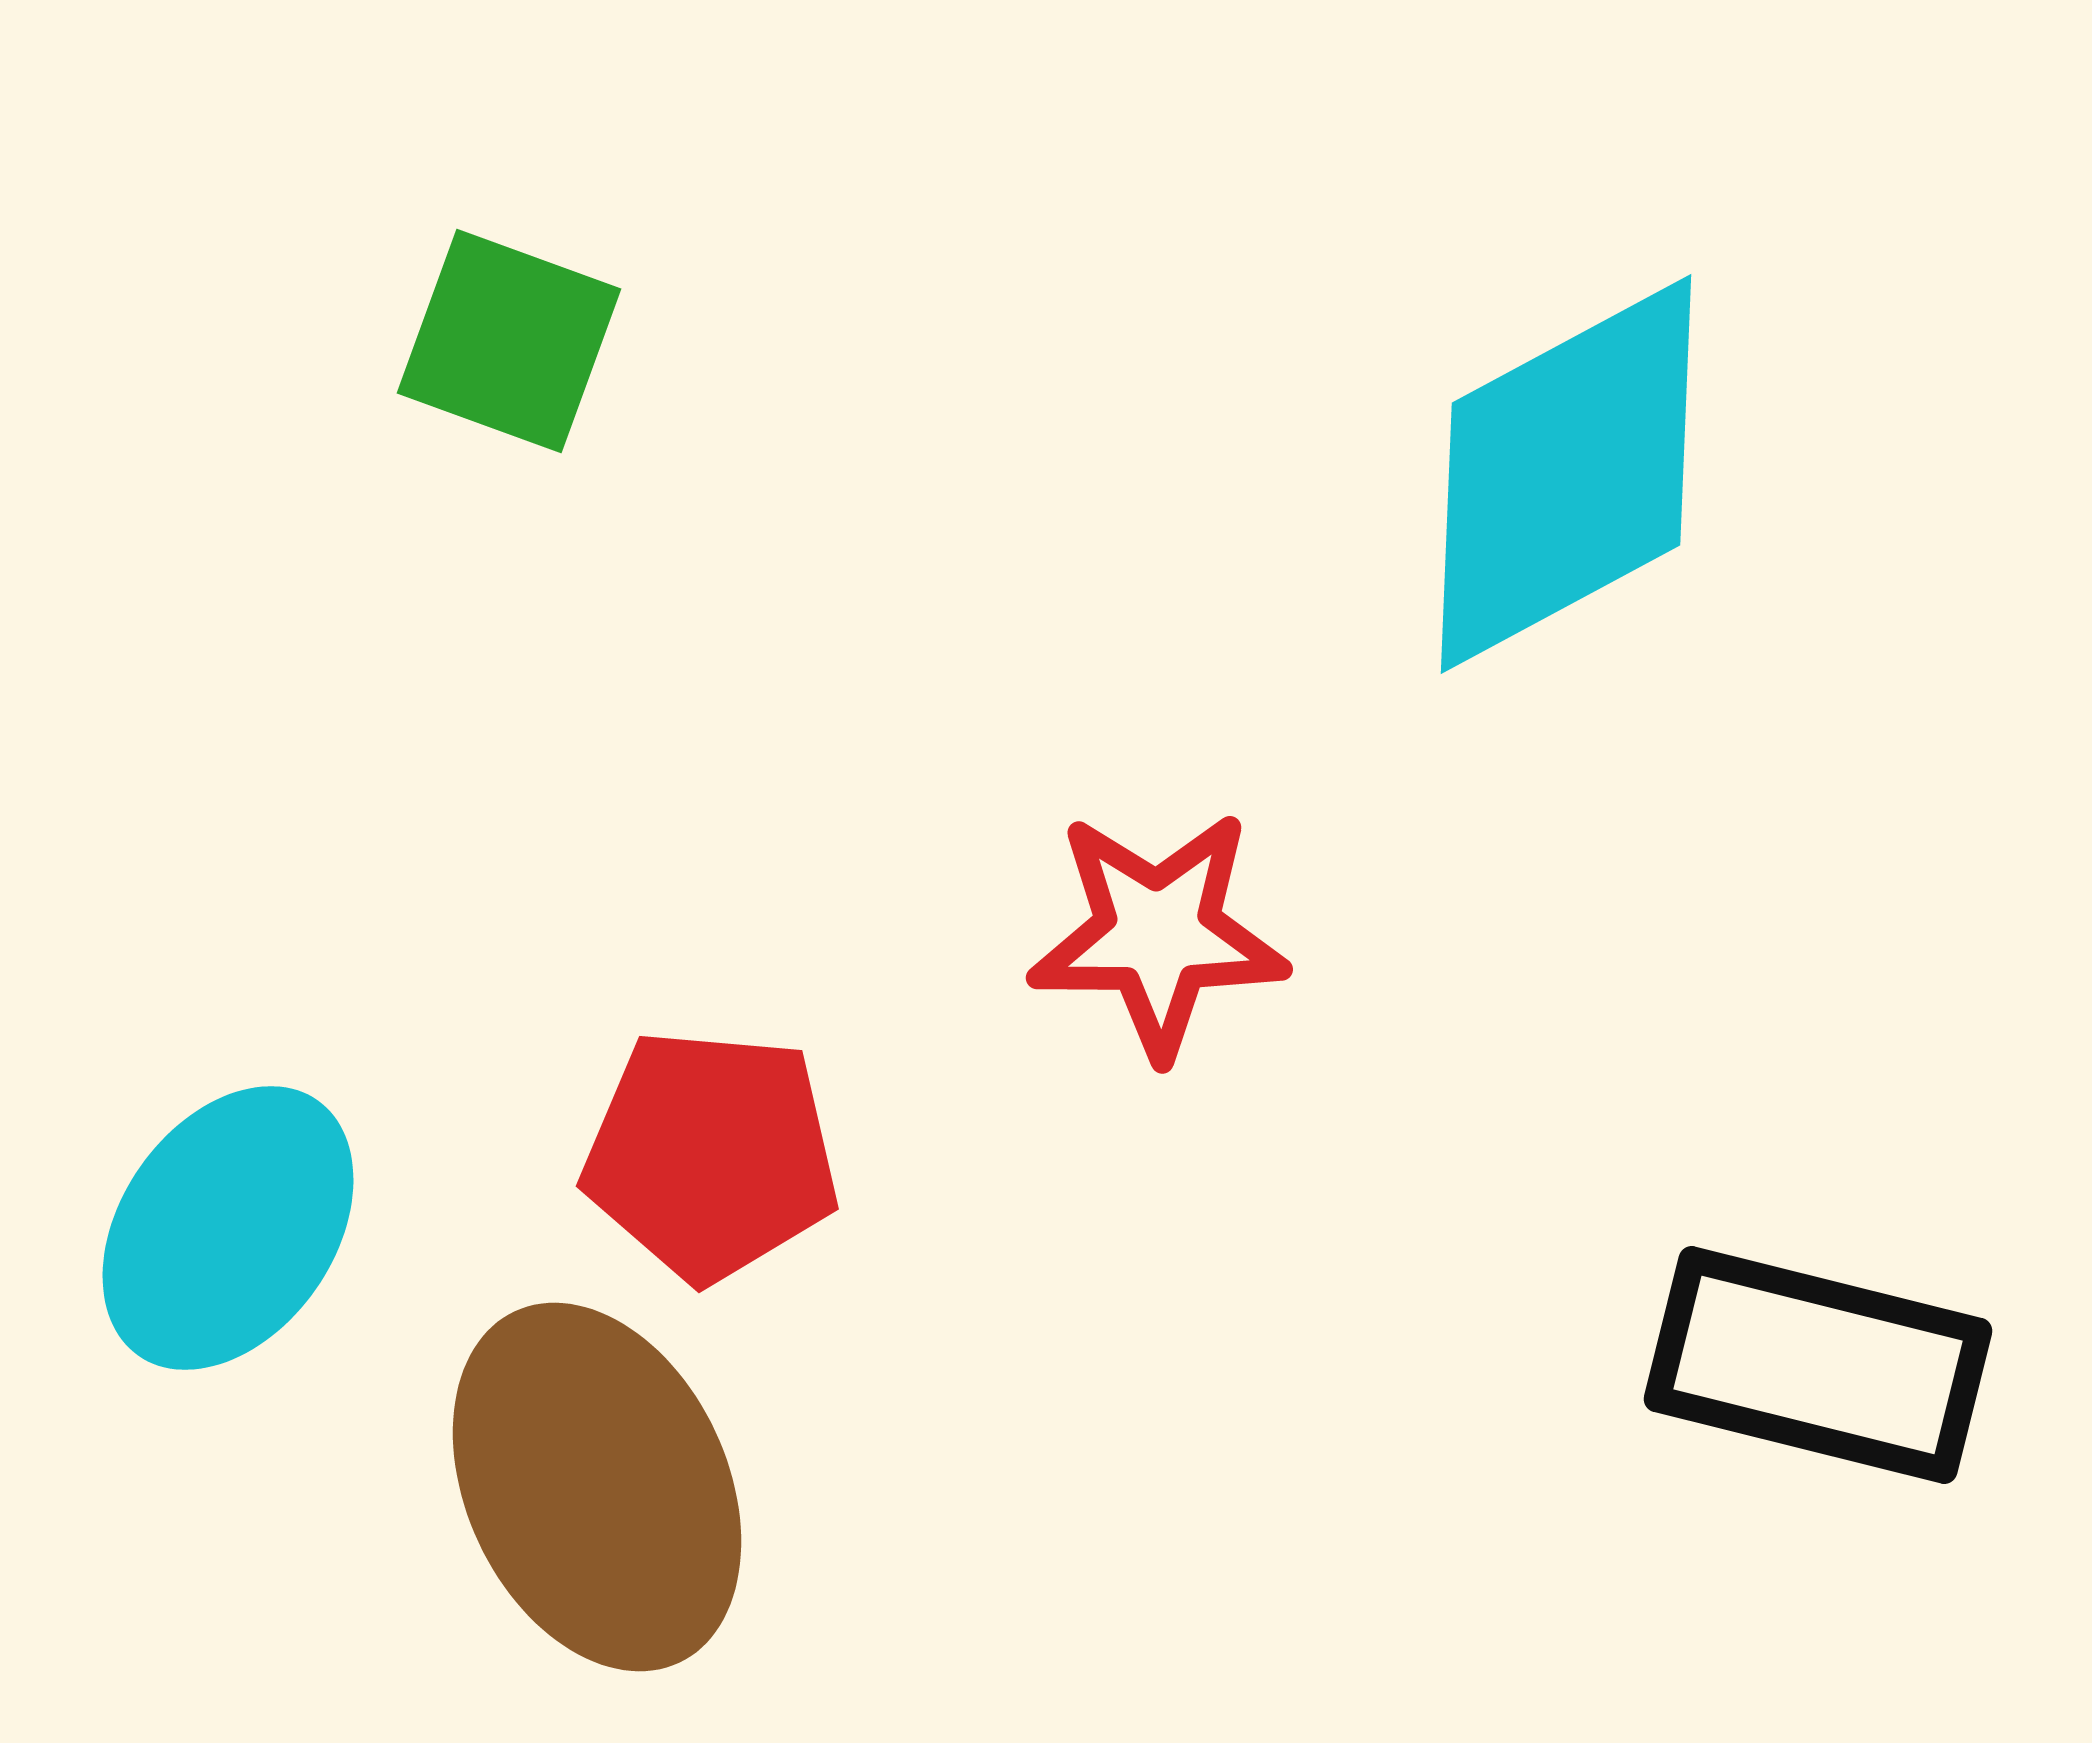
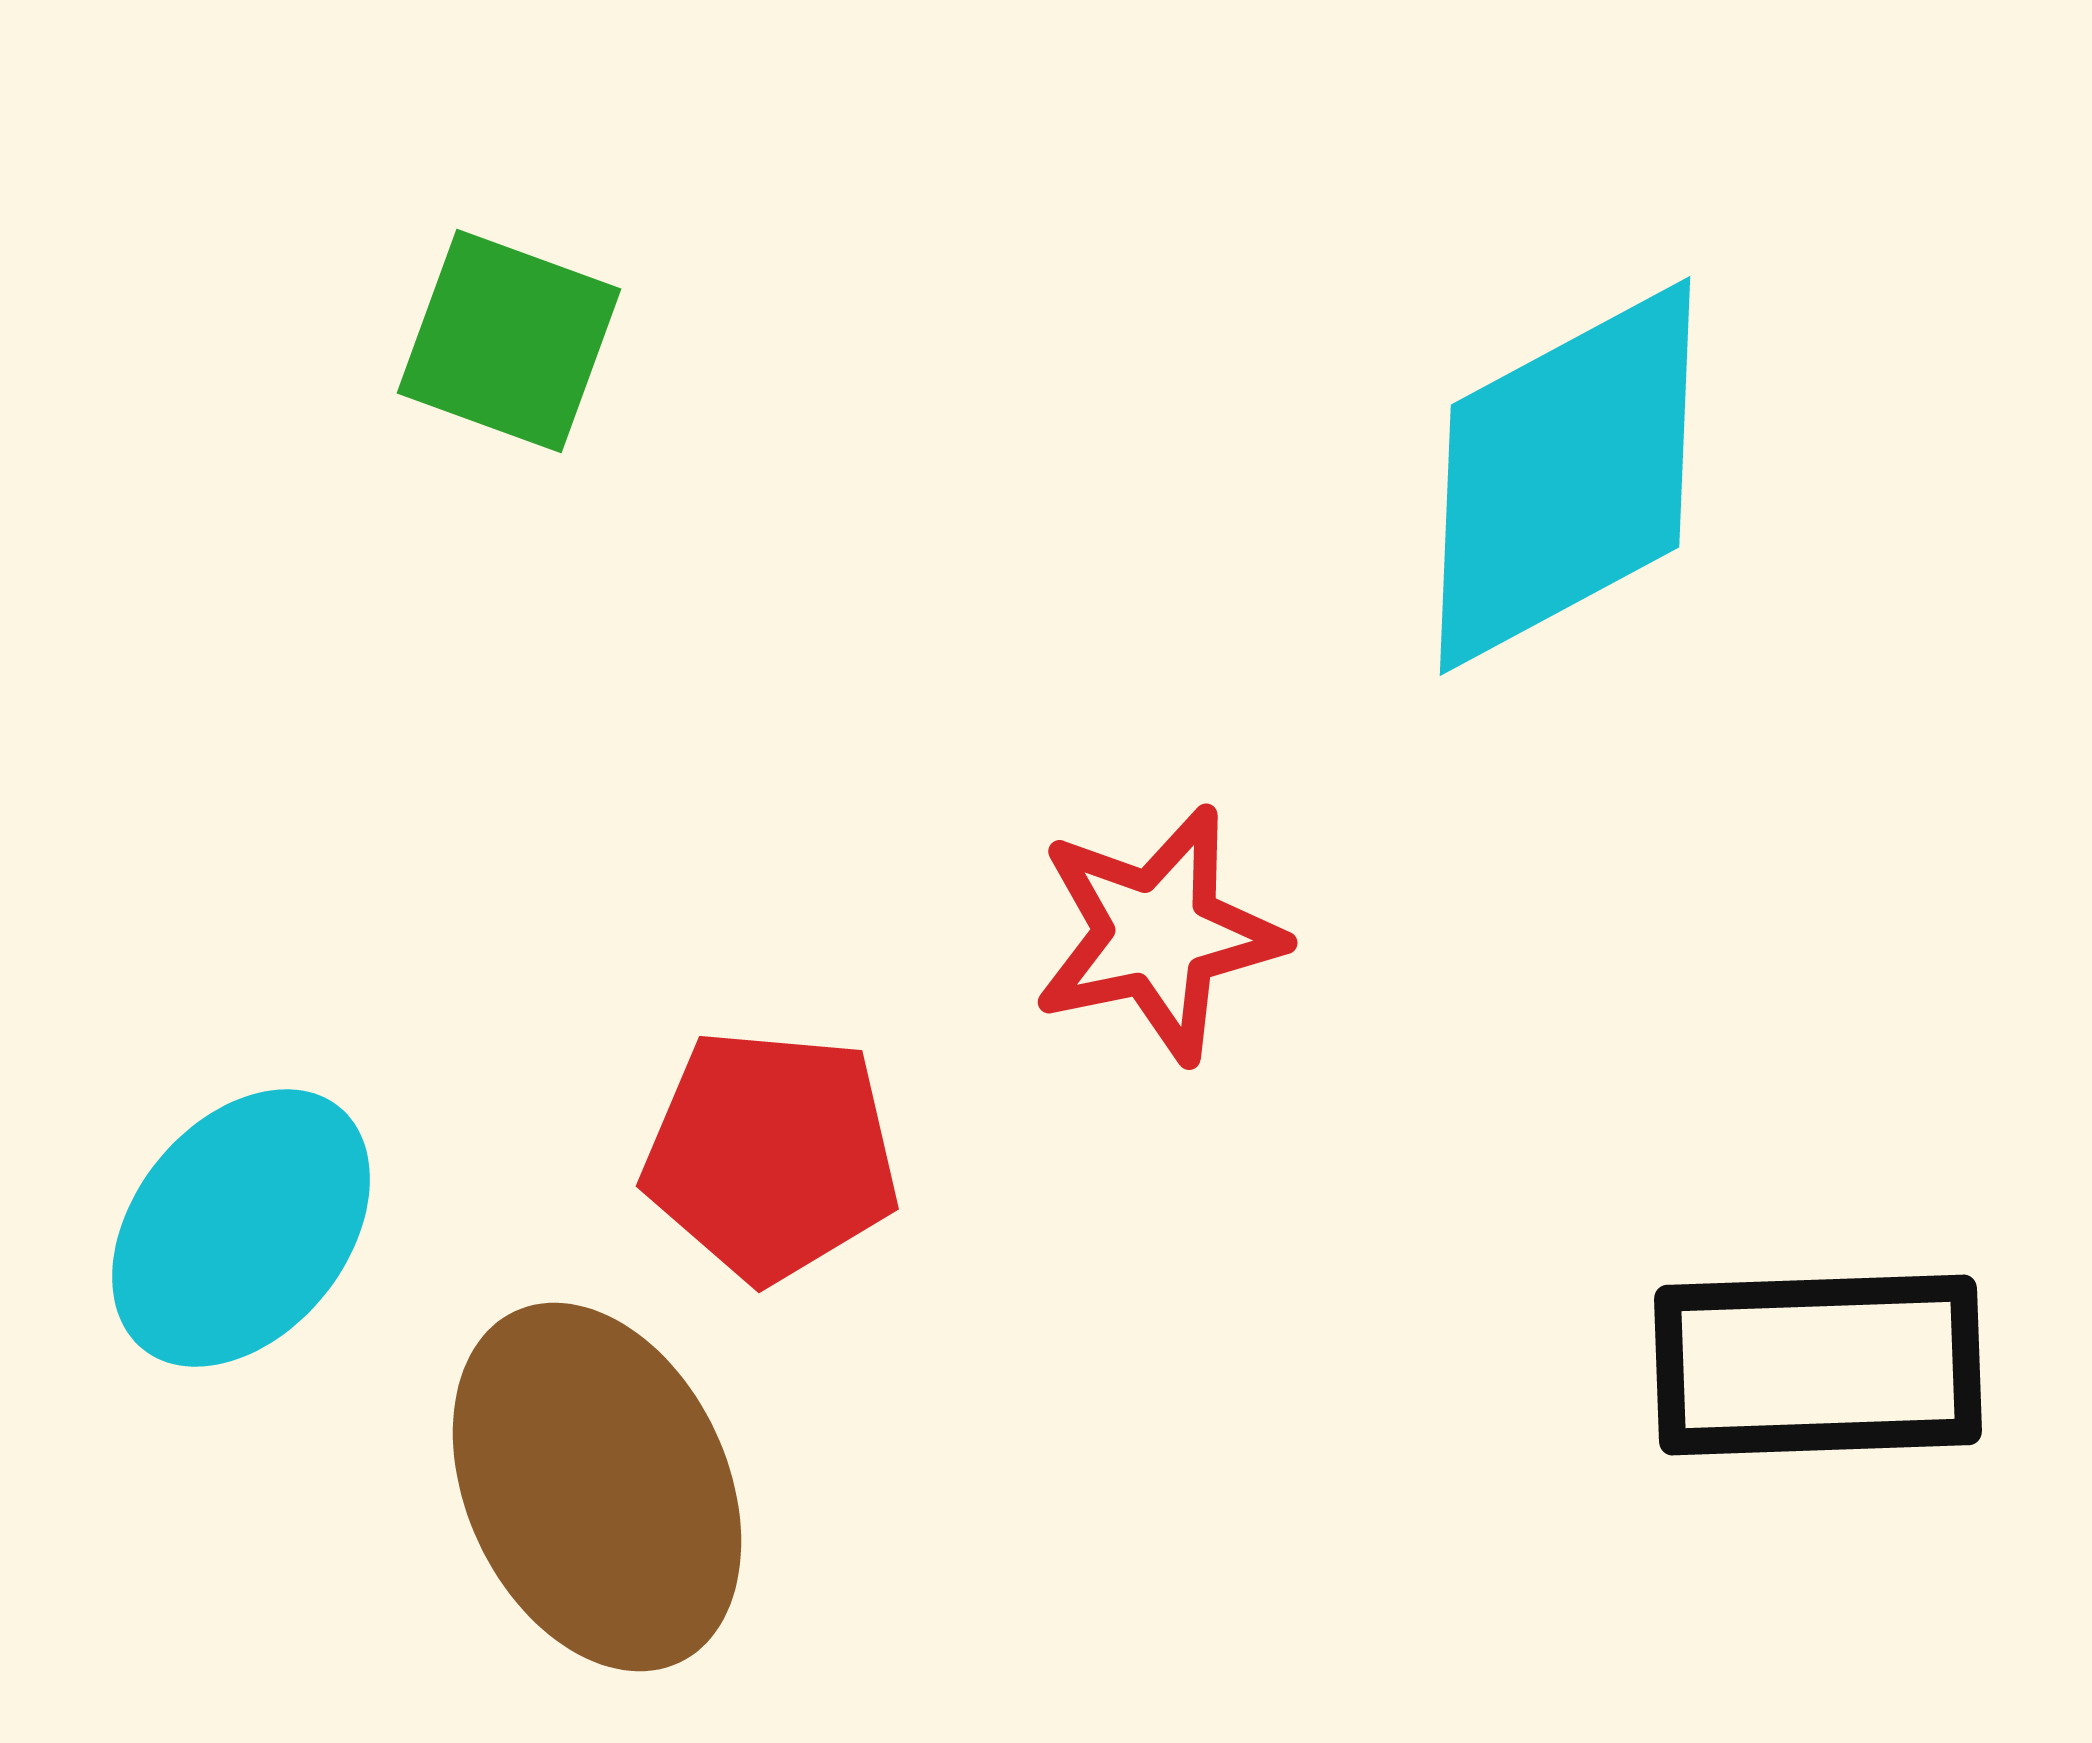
cyan diamond: moved 1 px left, 2 px down
red star: rotated 12 degrees counterclockwise
red pentagon: moved 60 px right
cyan ellipse: moved 13 px right; rotated 4 degrees clockwise
black rectangle: rotated 16 degrees counterclockwise
